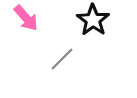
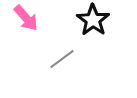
gray line: rotated 8 degrees clockwise
